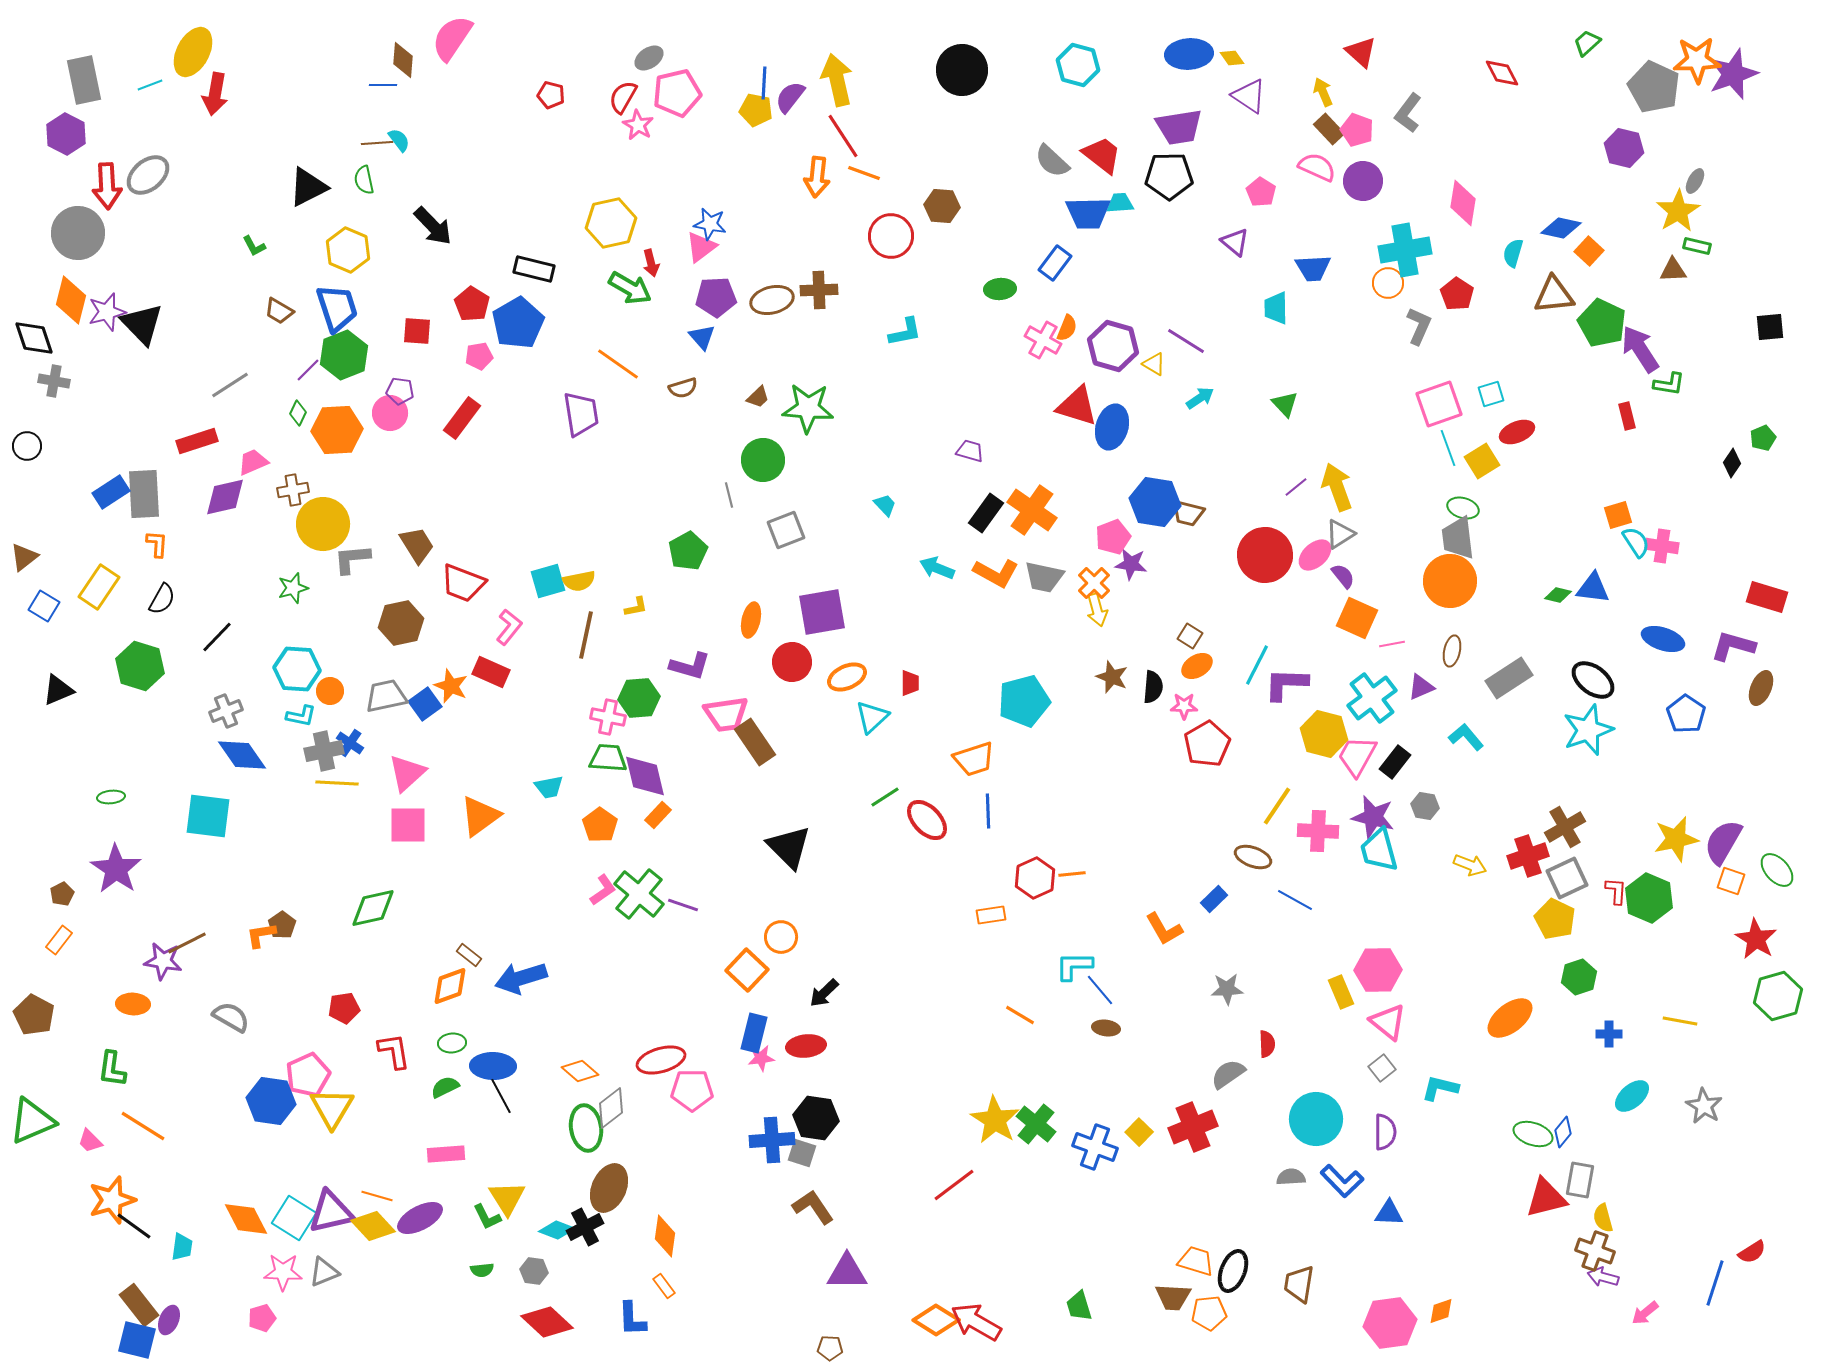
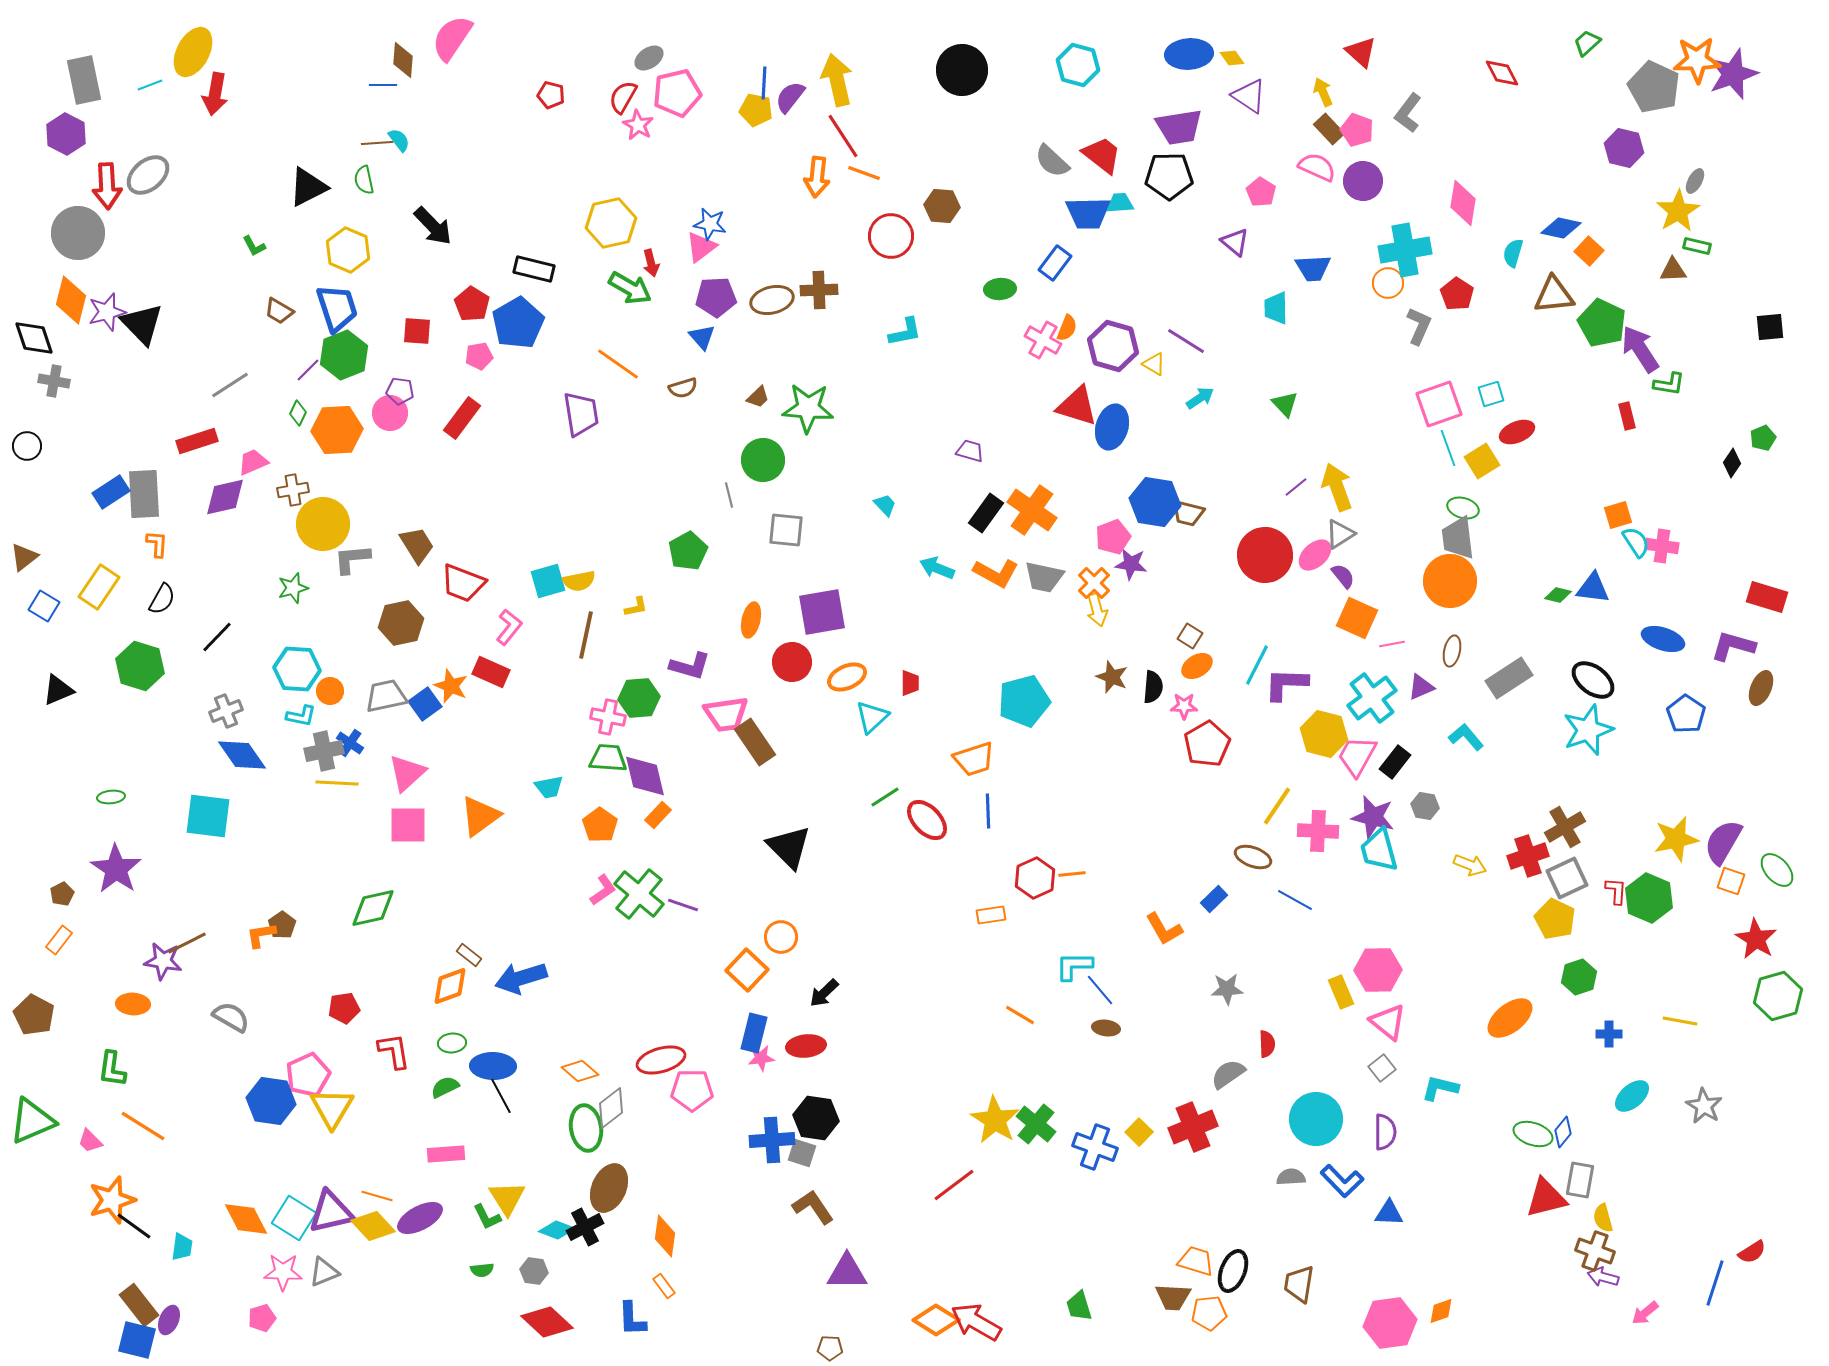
gray square at (786, 530): rotated 27 degrees clockwise
